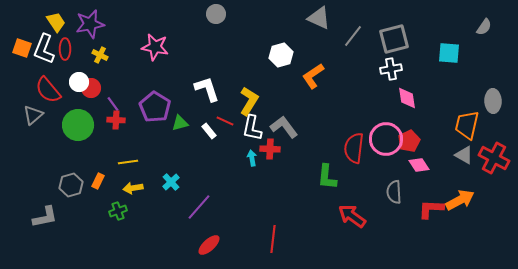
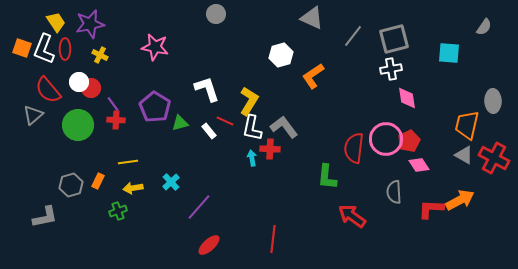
gray triangle at (319, 18): moved 7 px left
